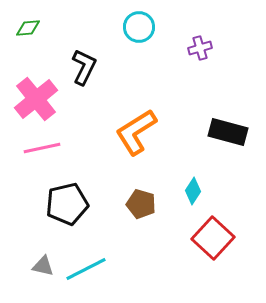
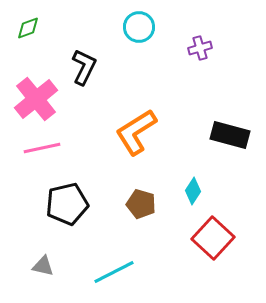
green diamond: rotated 15 degrees counterclockwise
black rectangle: moved 2 px right, 3 px down
cyan line: moved 28 px right, 3 px down
